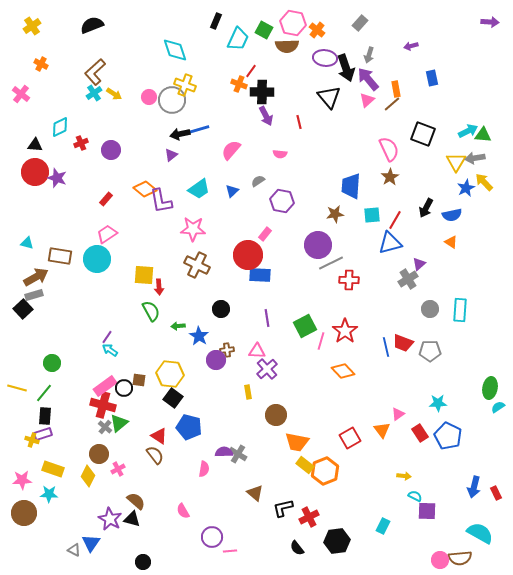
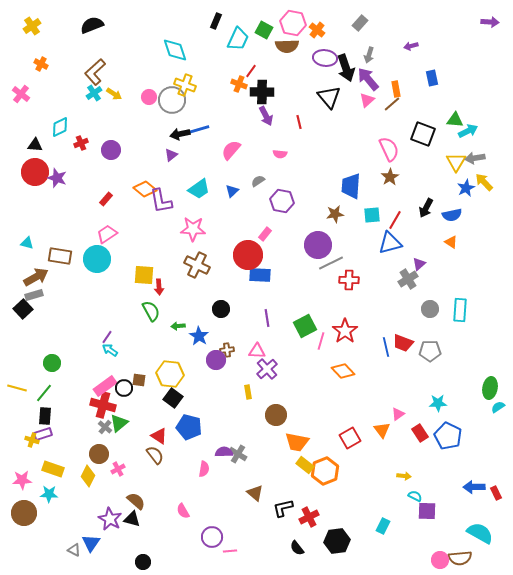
green triangle at (483, 135): moved 28 px left, 15 px up
blue arrow at (474, 487): rotated 75 degrees clockwise
